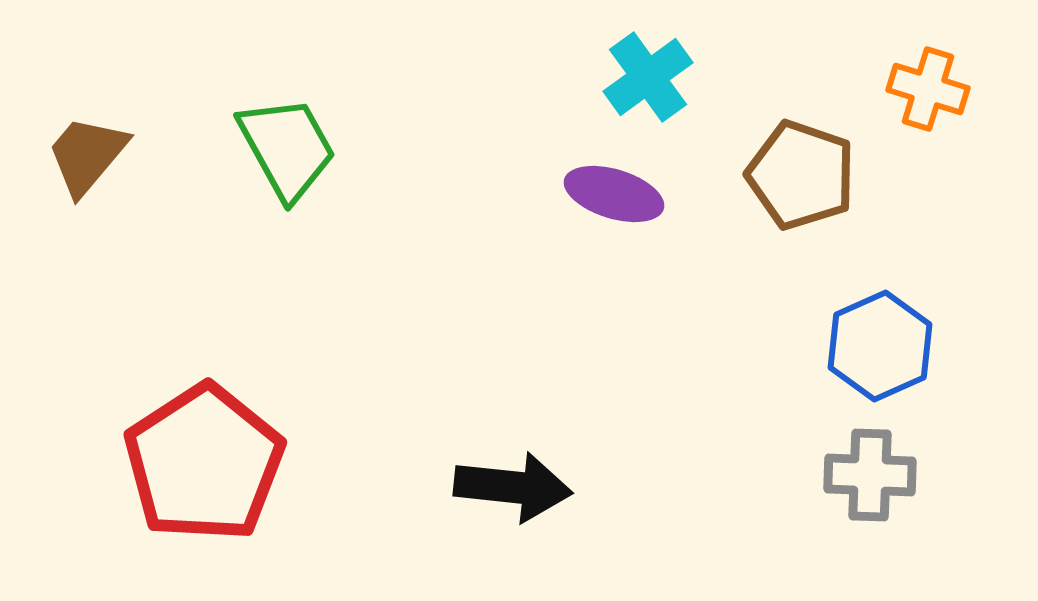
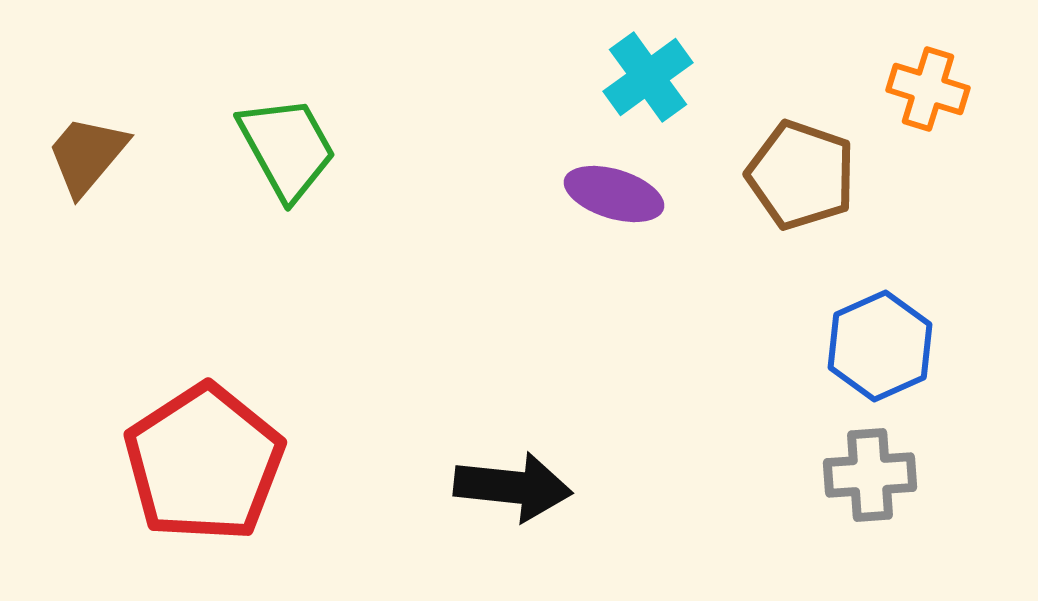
gray cross: rotated 6 degrees counterclockwise
